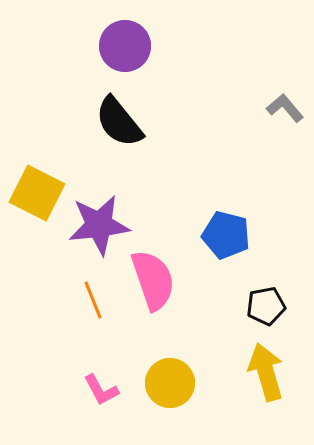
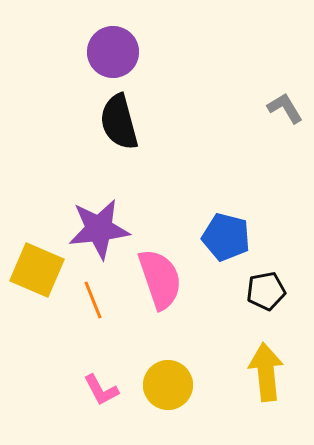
purple circle: moved 12 px left, 6 px down
gray L-shape: rotated 9 degrees clockwise
black semicircle: rotated 24 degrees clockwise
yellow square: moved 77 px down; rotated 4 degrees counterclockwise
purple star: moved 4 px down
blue pentagon: moved 2 px down
pink semicircle: moved 7 px right, 1 px up
black pentagon: moved 15 px up
yellow arrow: rotated 10 degrees clockwise
yellow circle: moved 2 px left, 2 px down
